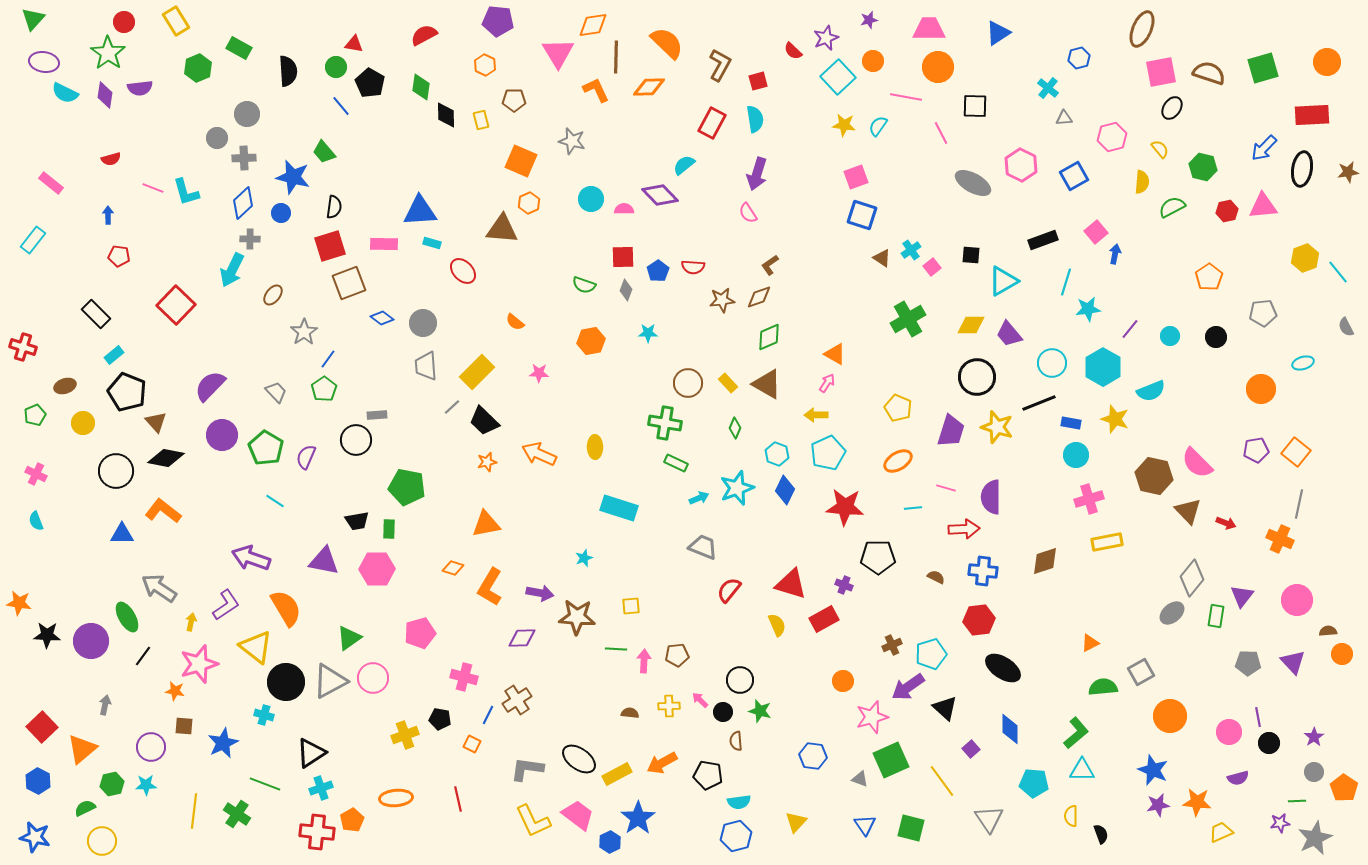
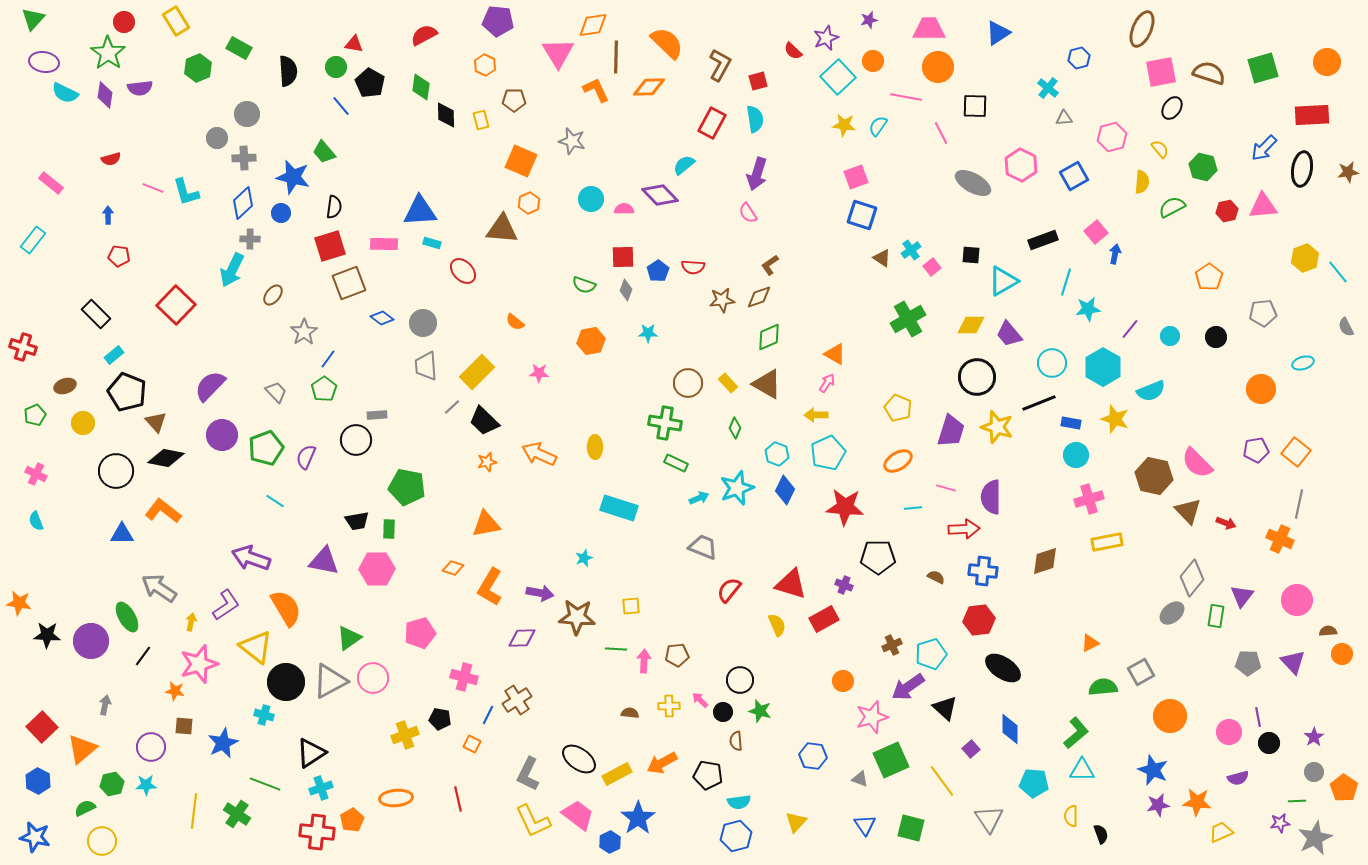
green pentagon at (266, 448): rotated 20 degrees clockwise
gray L-shape at (527, 769): moved 1 px right, 5 px down; rotated 72 degrees counterclockwise
